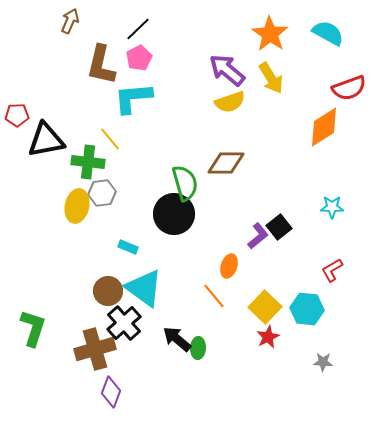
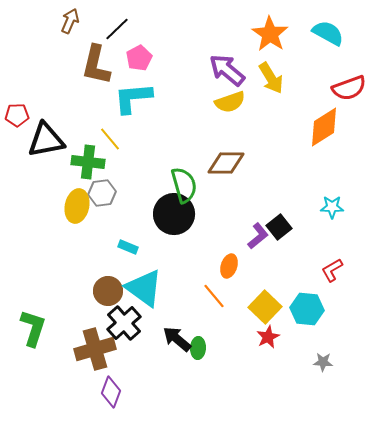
black line: moved 21 px left
brown L-shape: moved 5 px left
green semicircle: moved 1 px left, 2 px down
